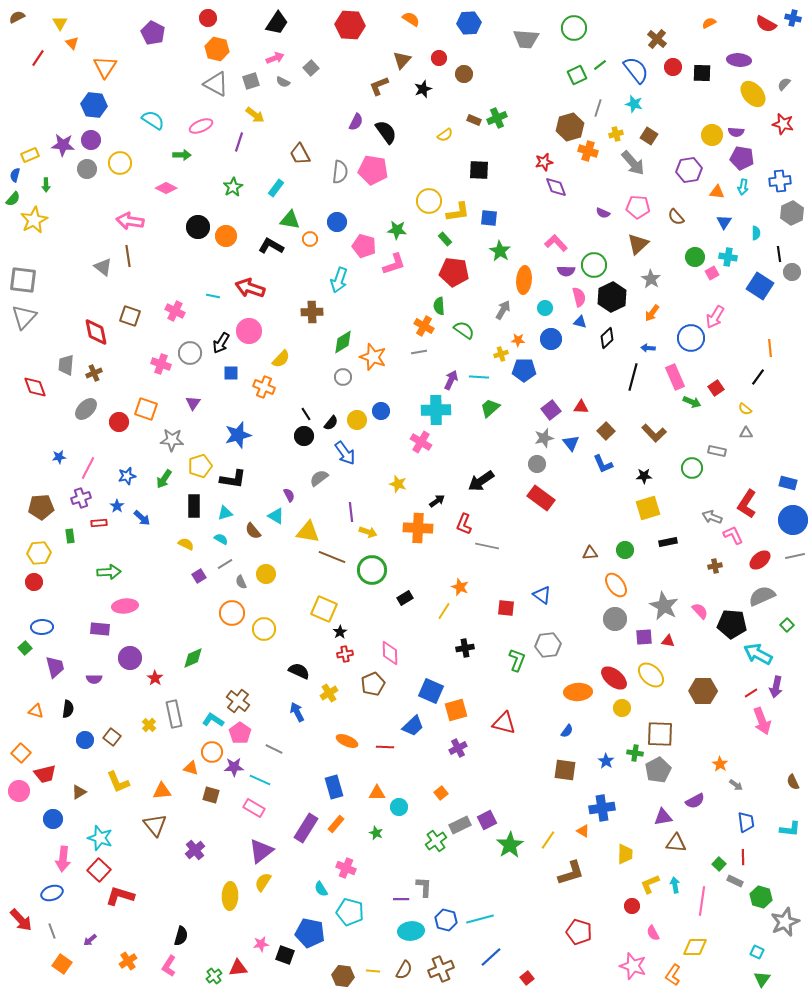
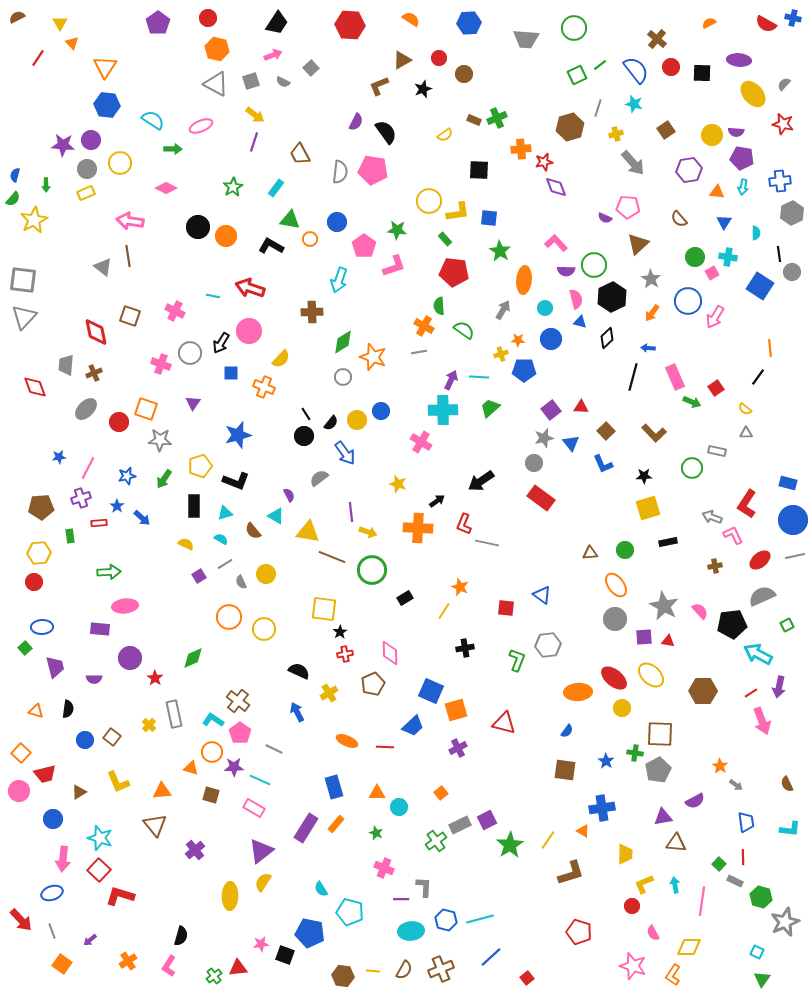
purple pentagon at (153, 33): moved 5 px right, 10 px up; rotated 10 degrees clockwise
pink arrow at (275, 58): moved 2 px left, 3 px up
brown triangle at (402, 60): rotated 18 degrees clockwise
red circle at (673, 67): moved 2 px left
blue hexagon at (94, 105): moved 13 px right
brown square at (649, 136): moved 17 px right, 6 px up; rotated 24 degrees clockwise
purple line at (239, 142): moved 15 px right
orange cross at (588, 151): moved 67 px left, 2 px up; rotated 24 degrees counterclockwise
yellow rectangle at (30, 155): moved 56 px right, 38 px down
green arrow at (182, 155): moved 9 px left, 6 px up
pink pentagon at (638, 207): moved 10 px left
purple semicircle at (603, 213): moved 2 px right, 5 px down
brown semicircle at (676, 217): moved 3 px right, 2 px down
pink pentagon at (364, 246): rotated 20 degrees clockwise
pink L-shape at (394, 264): moved 2 px down
pink semicircle at (579, 297): moved 3 px left, 2 px down
blue circle at (691, 338): moved 3 px left, 37 px up
cyan cross at (436, 410): moved 7 px right
gray star at (172, 440): moved 12 px left
gray circle at (537, 464): moved 3 px left, 1 px up
black L-shape at (233, 479): moved 3 px right, 2 px down; rotated 12 degrees clockwise
gray line at (487, 546): moved 3 px up
yellow square at (324, 609): rotated 16 degrees counterclockwise
orange circle at (232, 613): moved 3 px left, 4 px down
black pentagon at (732, 624): rotated 12 degrees counterclockwise
green square at (787, 625): rotated 16 degrees clockwise
purple arrow at (776, 687): moved 3 px right
orange star at (720, 764): moved 2 px down
brown semicircle at (793, 782): moved 6 px left, 2 px down
pink cross at (346, 868): moved 38 px right
yellow L-shape at (650, 884): moved 6 px left
yellow diamond at (695, 947): moved 6 px left
